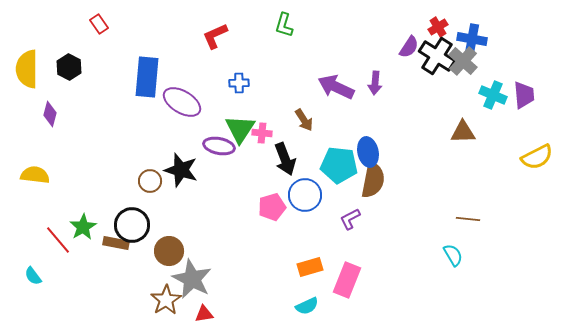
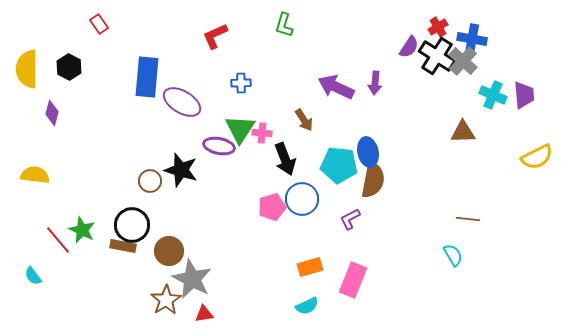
blue cross at (239, 83): moved 2 px right
purple diamond at (50, 114): moved 2 px right, 1 px up
blue circle at (305, 195): moved 3 px left, 4 px down
green star at (83, 227): moved 1 px left, 3 px down; rotated 16 degrees counterclockwise
brown rectangle at (116, 243): moved 7 px right, 3 px down
pink rectangle at (347, 280): moved 6 px right
